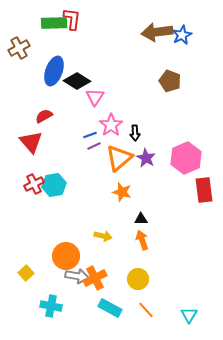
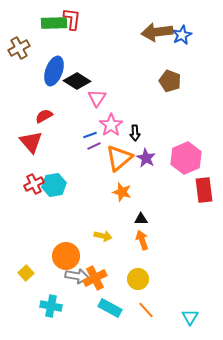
pink triangle: moved 2 px right, 1 px down
cyan triangle: moved 1 px right, 2 px down
